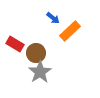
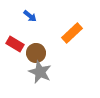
blue arrow: moved 23 px left, 2 px up
orange rectangle: moved 2 px right, 2 px down
gray star: rotated 15 degrees counterclockwise
